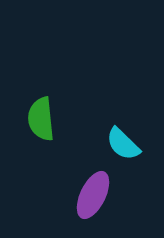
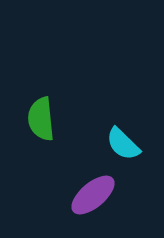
purple ellipse: rotated 24 degrees clockwise
